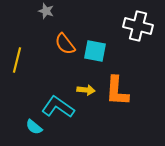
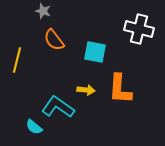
gray star: moved 3 px left
white cross: moved 1 px right, 3 px down
orange semicircle: moved 11 px left, 4 px up
cyan square: moved 1 px down
orange L-shape: moved 3 px right, 2 px up
